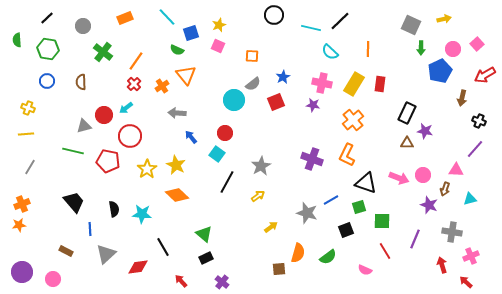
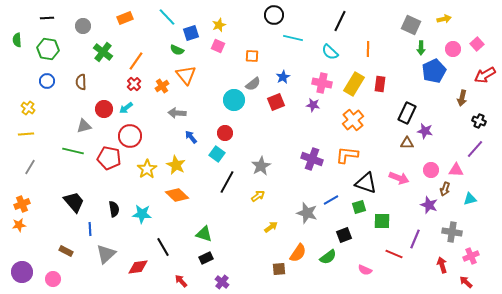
black line at (47, 18): rotated 40 degrees clockwise
black line at (340, 21): rotated 20 degrees counterclockwise
cyan line at (311, 28): moved 18 px left, 10 px down
blue pentagon at (440, 71): moved 6 px left
yellow cross at (28, 108): rotated 16 degrees clockwise
red circle at (104, 115): moved 6 px up
orange L-shape at (347, 155): rotated 70 degrees clockwise
red pentagon at (108, 161): moved 1 px right, 3 px up
pink circle at (423, 175): moved 8 px right, 5 px up
black square at (346, 230): moved 2 px left, 5 px down
green triangle at (204, 234): rotated 24 degrees counterclockwise
red line at (385, 251): moved 9 px right, 3 px down; rotated 36 degrees counterclockwise
orange semicircle at (298, 253): rotated 18 degrees clockwise
